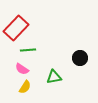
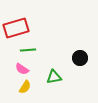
red rectangle: rotated 30 degrees clockwise
